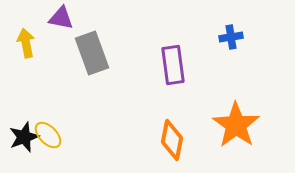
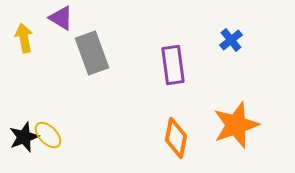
purple triangle: rotated 20 degrees clockwise
blue cross: moved 3 px down; rotated 30 degrees counterclockwise
yellow arrow: moved 2 px left, 5 px up
orange star: rotated 18 degrees clockwise
orange diamond: moved 4 px right, 2 px up
